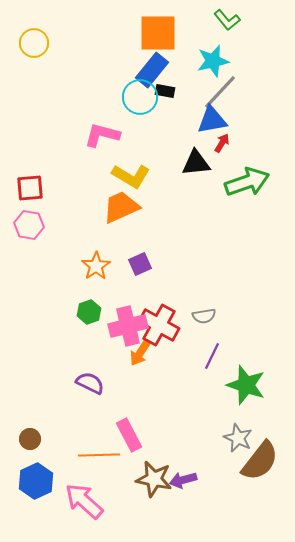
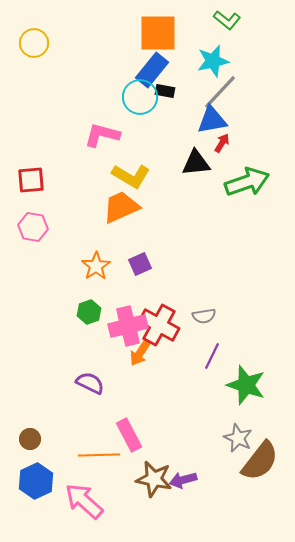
green L-shape: rotated 12 degrees counterclockwise
red square: moved 1 px right, 8 px up
pink hexagon: moved 4 px right, 2 px down
